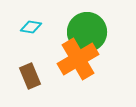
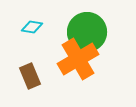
cyan diamond: moved 1 px right
